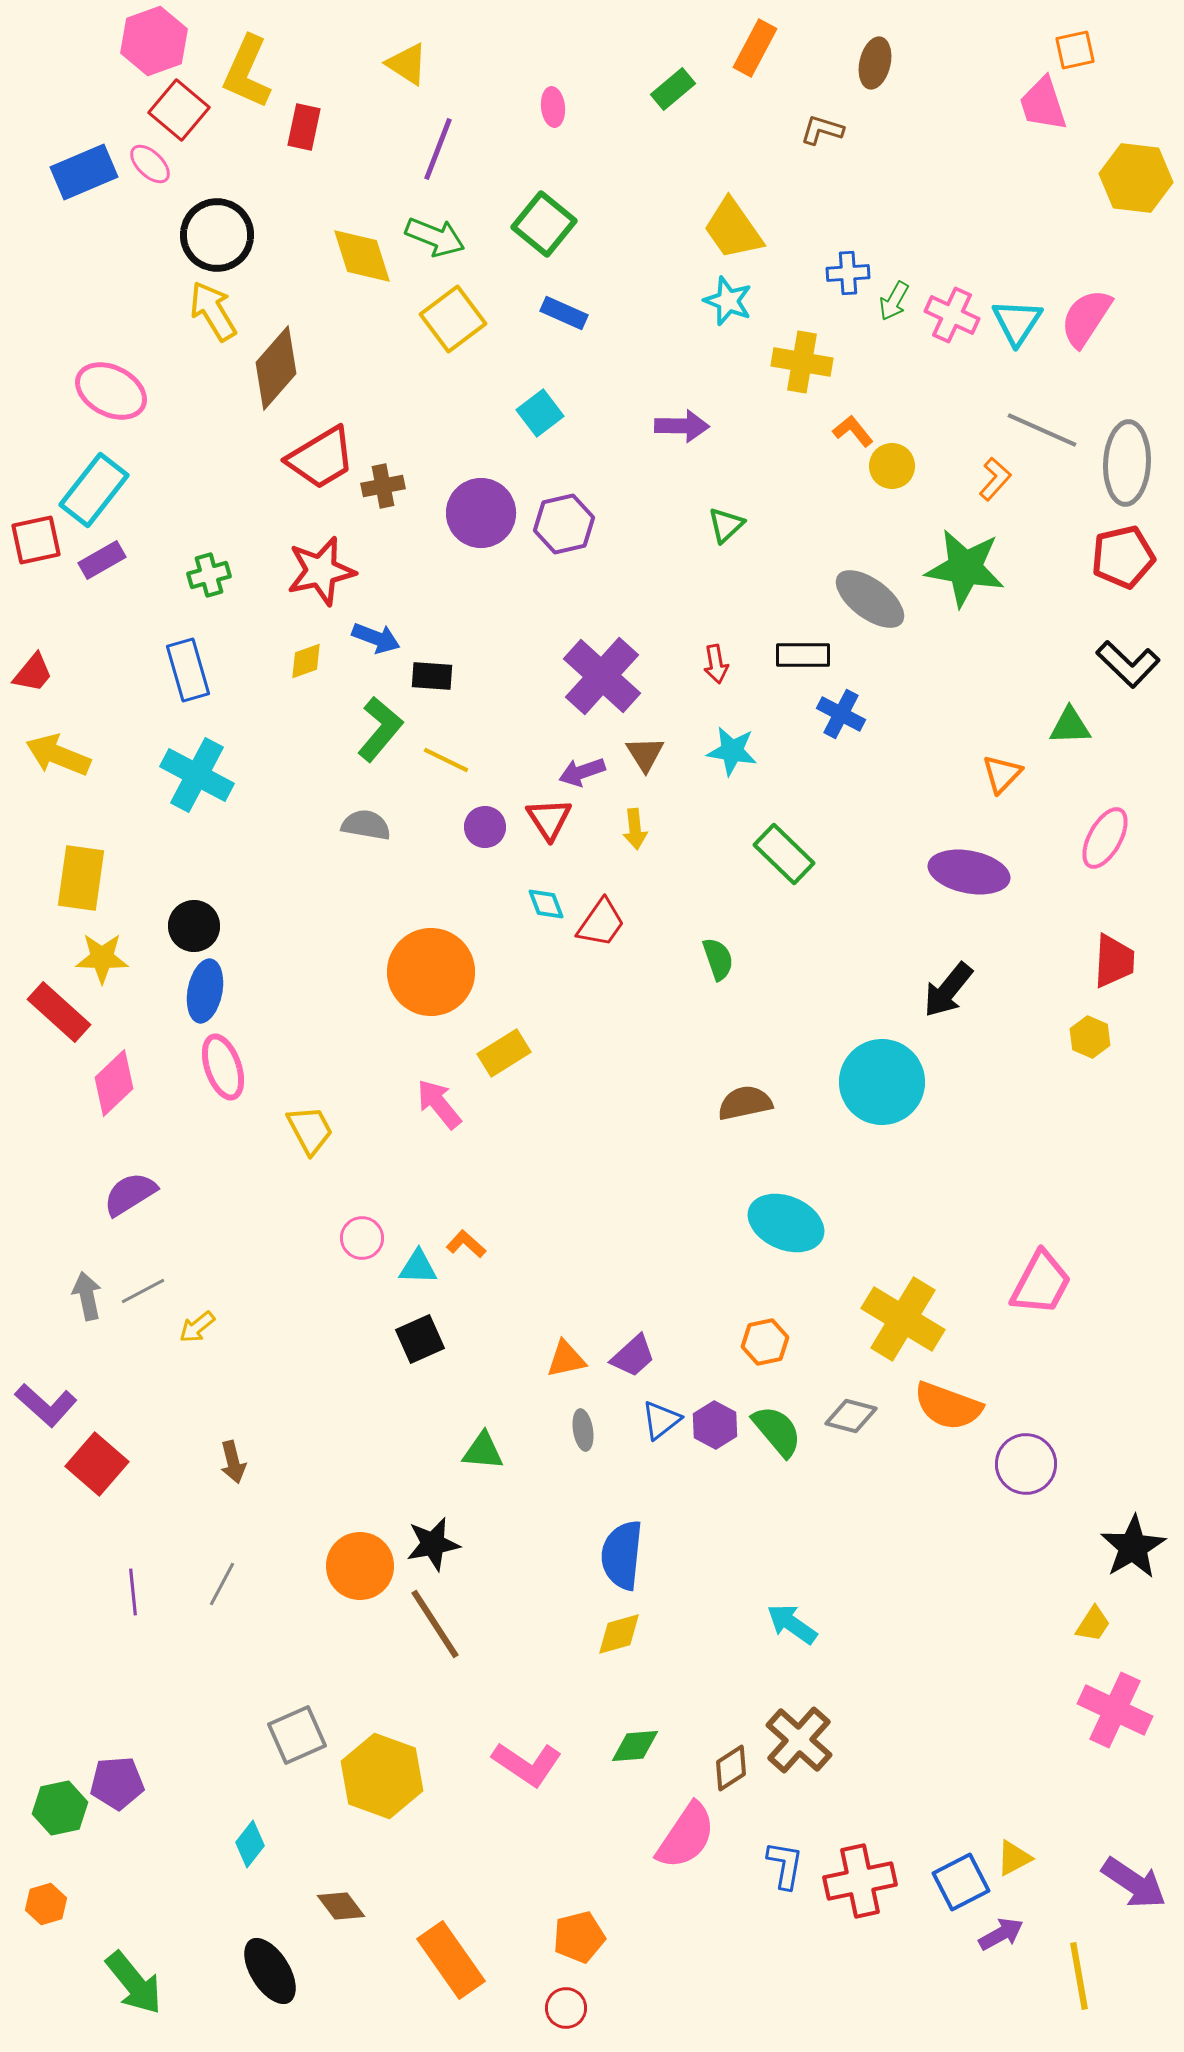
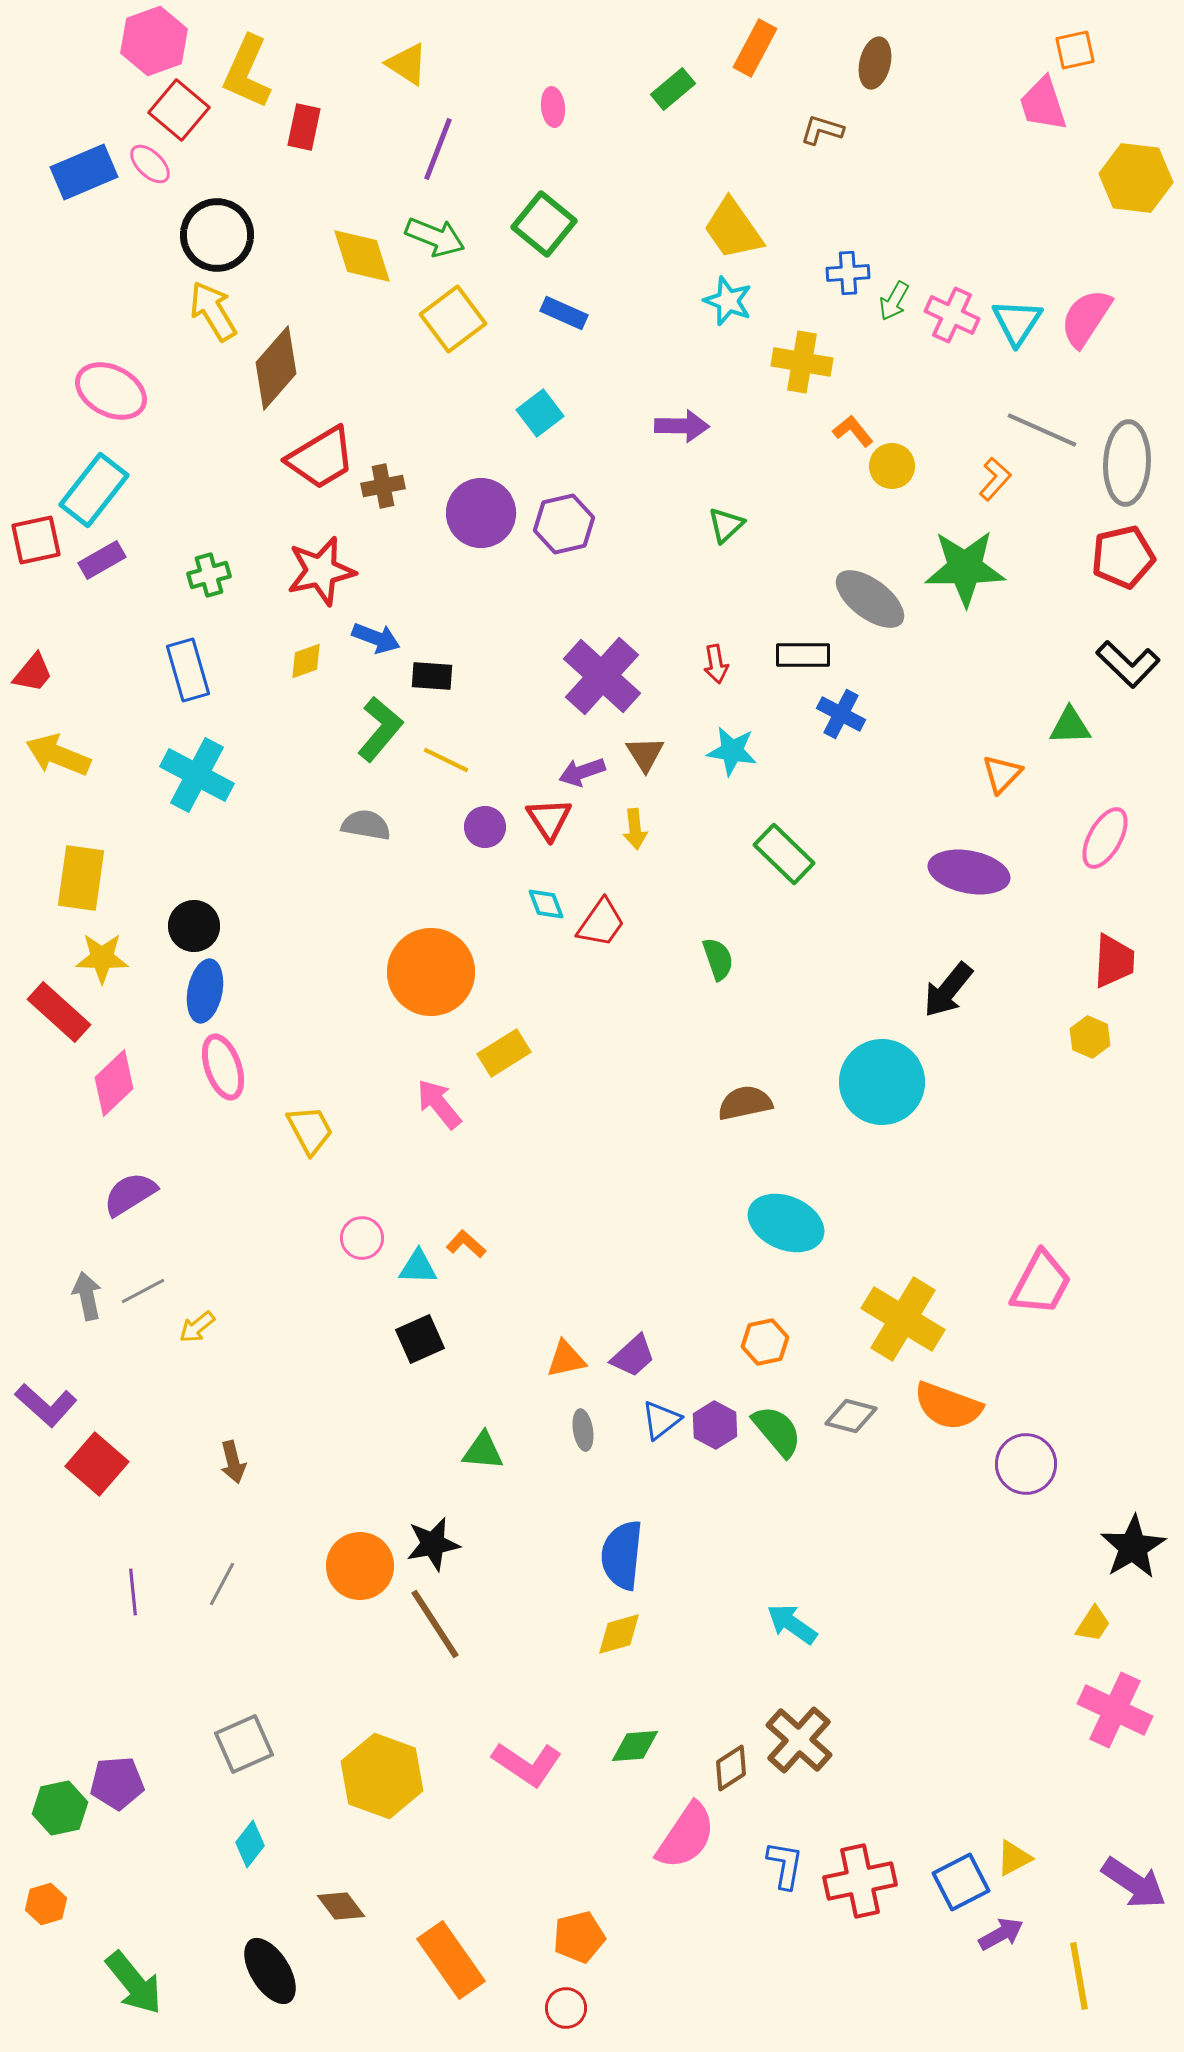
green star at (965, 568): rotated 10 degrees counterclockwise
gray square at (297, 1735): moved 53 px left, 9 px down
